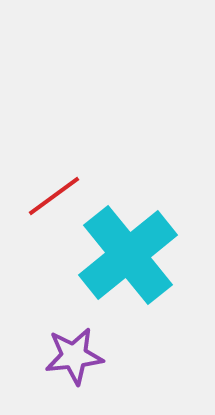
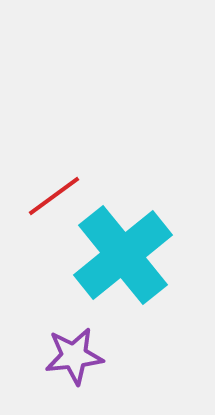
cyan cross: moved 5 px left
